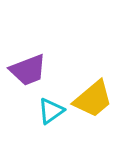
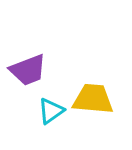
yellow trapezoid: rotated 135 degrees counterclockwise
